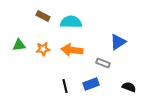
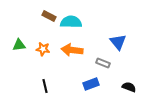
brown rectangle: moved 6 px right
blue triangle: rotated 36 degrees counterclockwise
orange star: rotated 16 degrees clockwise
black line: moved 20 px left
